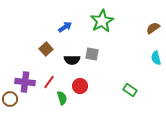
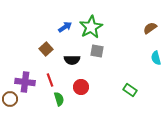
green star: moved 11 px left, 6 px down
brown semicircle: moved 3 px left
gray square: moved 5 px right, 3 px up
red line: moved 1 px right, 2 px up; rotated 56 degrees counterclockwise
red circle: moved 1 px right, 1 px down
green semicircle: moved 3 px left, 1 px down
